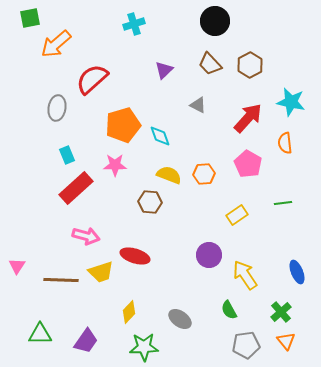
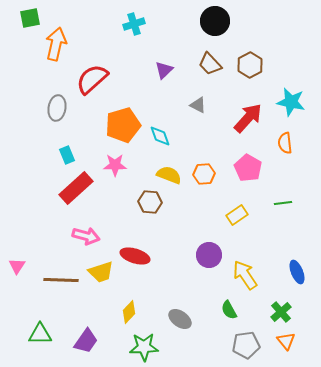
orange arrow at (56, 44): rotated 144 degrees clockwise
pink pentagon at (248, 164): moved 4 px down
